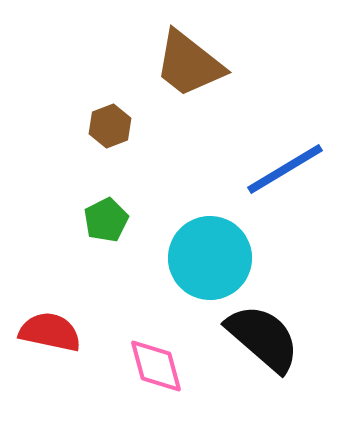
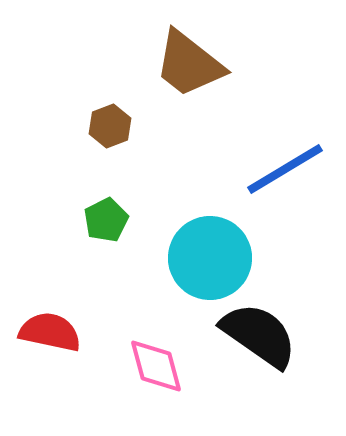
black semicircle: moved 4 px left, 3 px up; rotated 6 degrees counterclockwise
